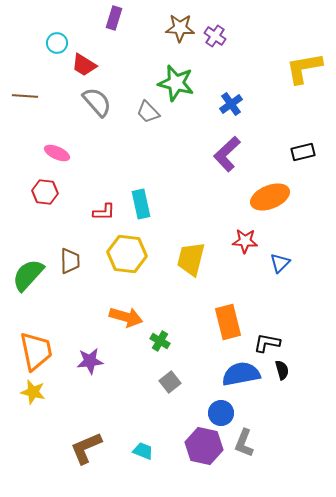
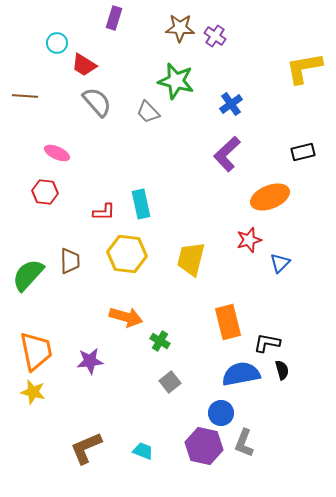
green star: moved 2 px up
red star: moved 4 px right, 1 px up; rotated 20 degrees counterclockwise
